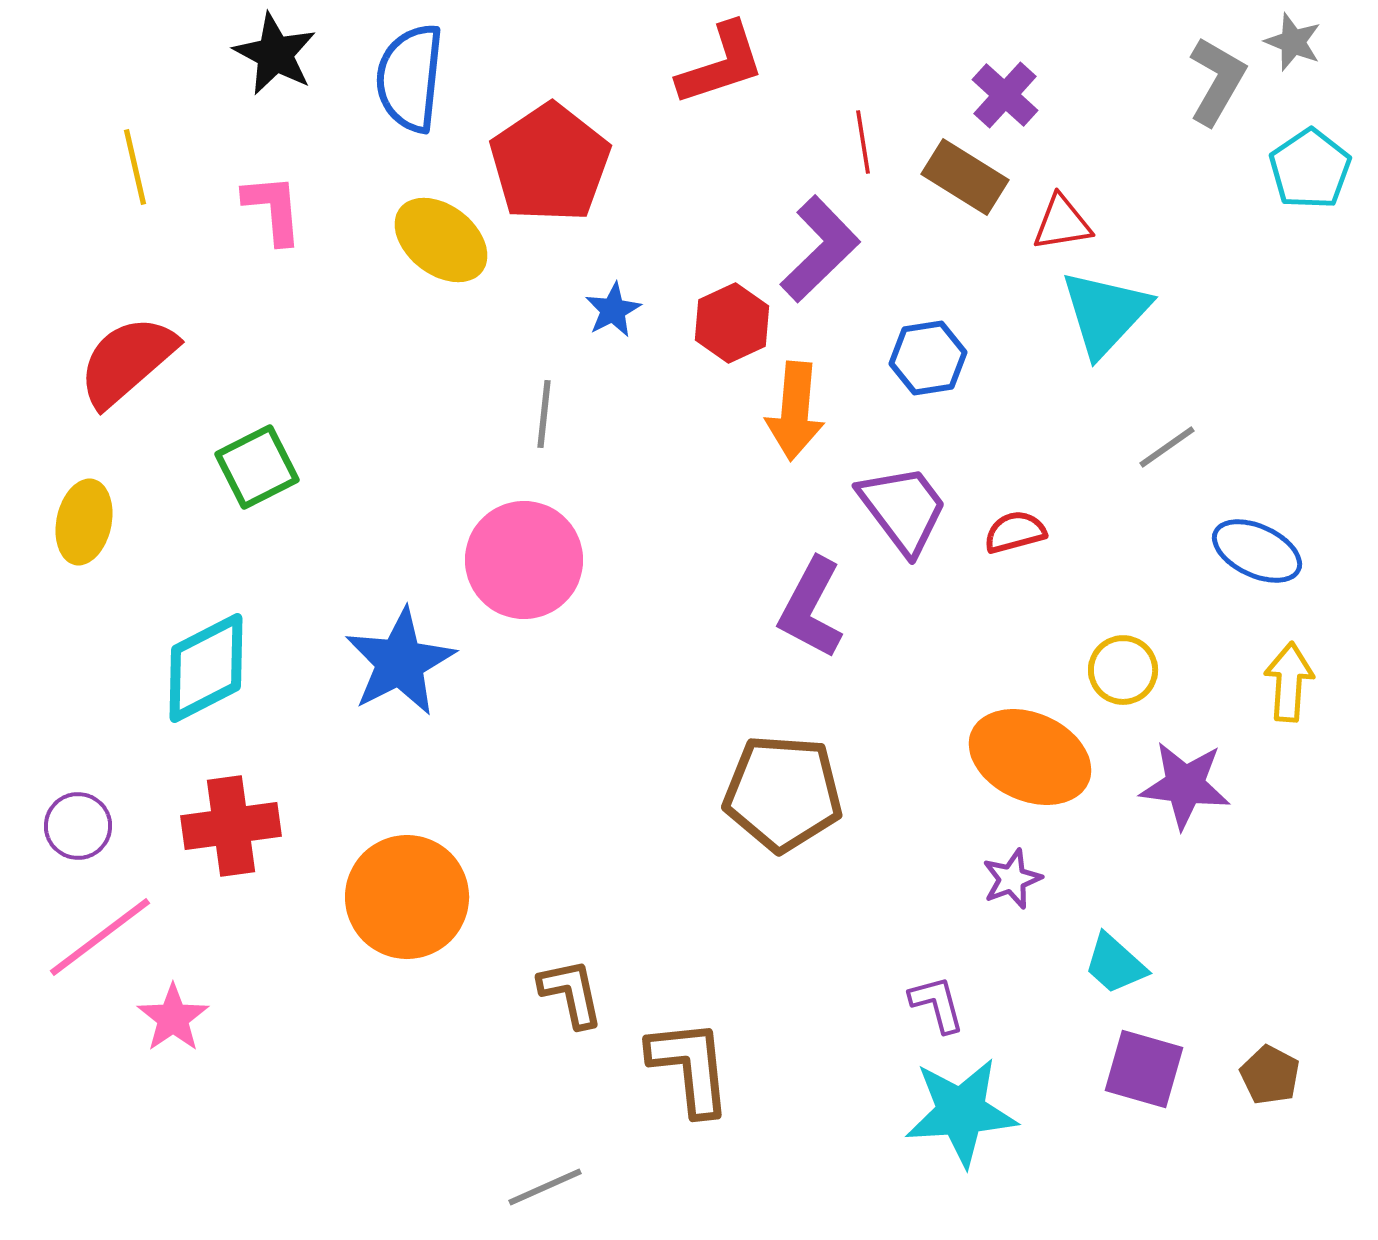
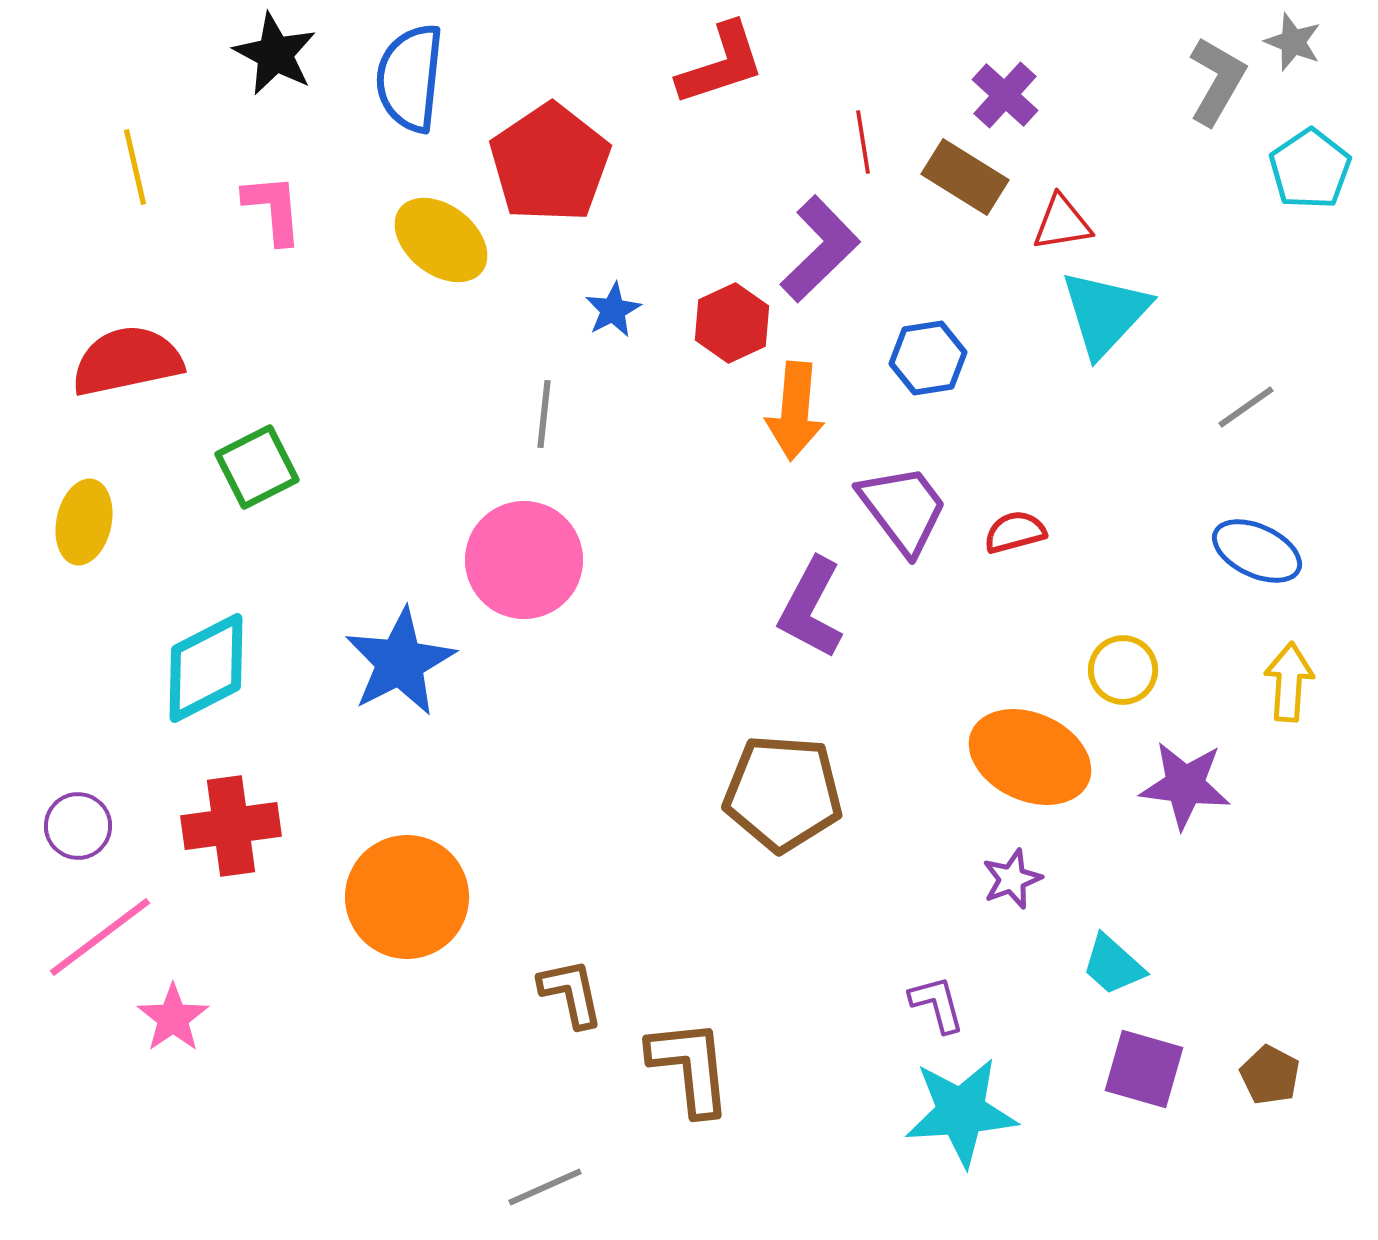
red semicircle at (127, 361): rotated 29 degrees clockwise
gray line at (1167, 447): moved 79 px right, 40 px up
cyan trapezoid at (1115, 964): moved 2 px left, 1 px down
